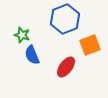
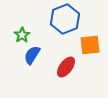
green star: rotated 21 degrees clockwise
orange square: rotated 15 degrees clockwise
blue semicircle: rotated 54 degrees clockwise
